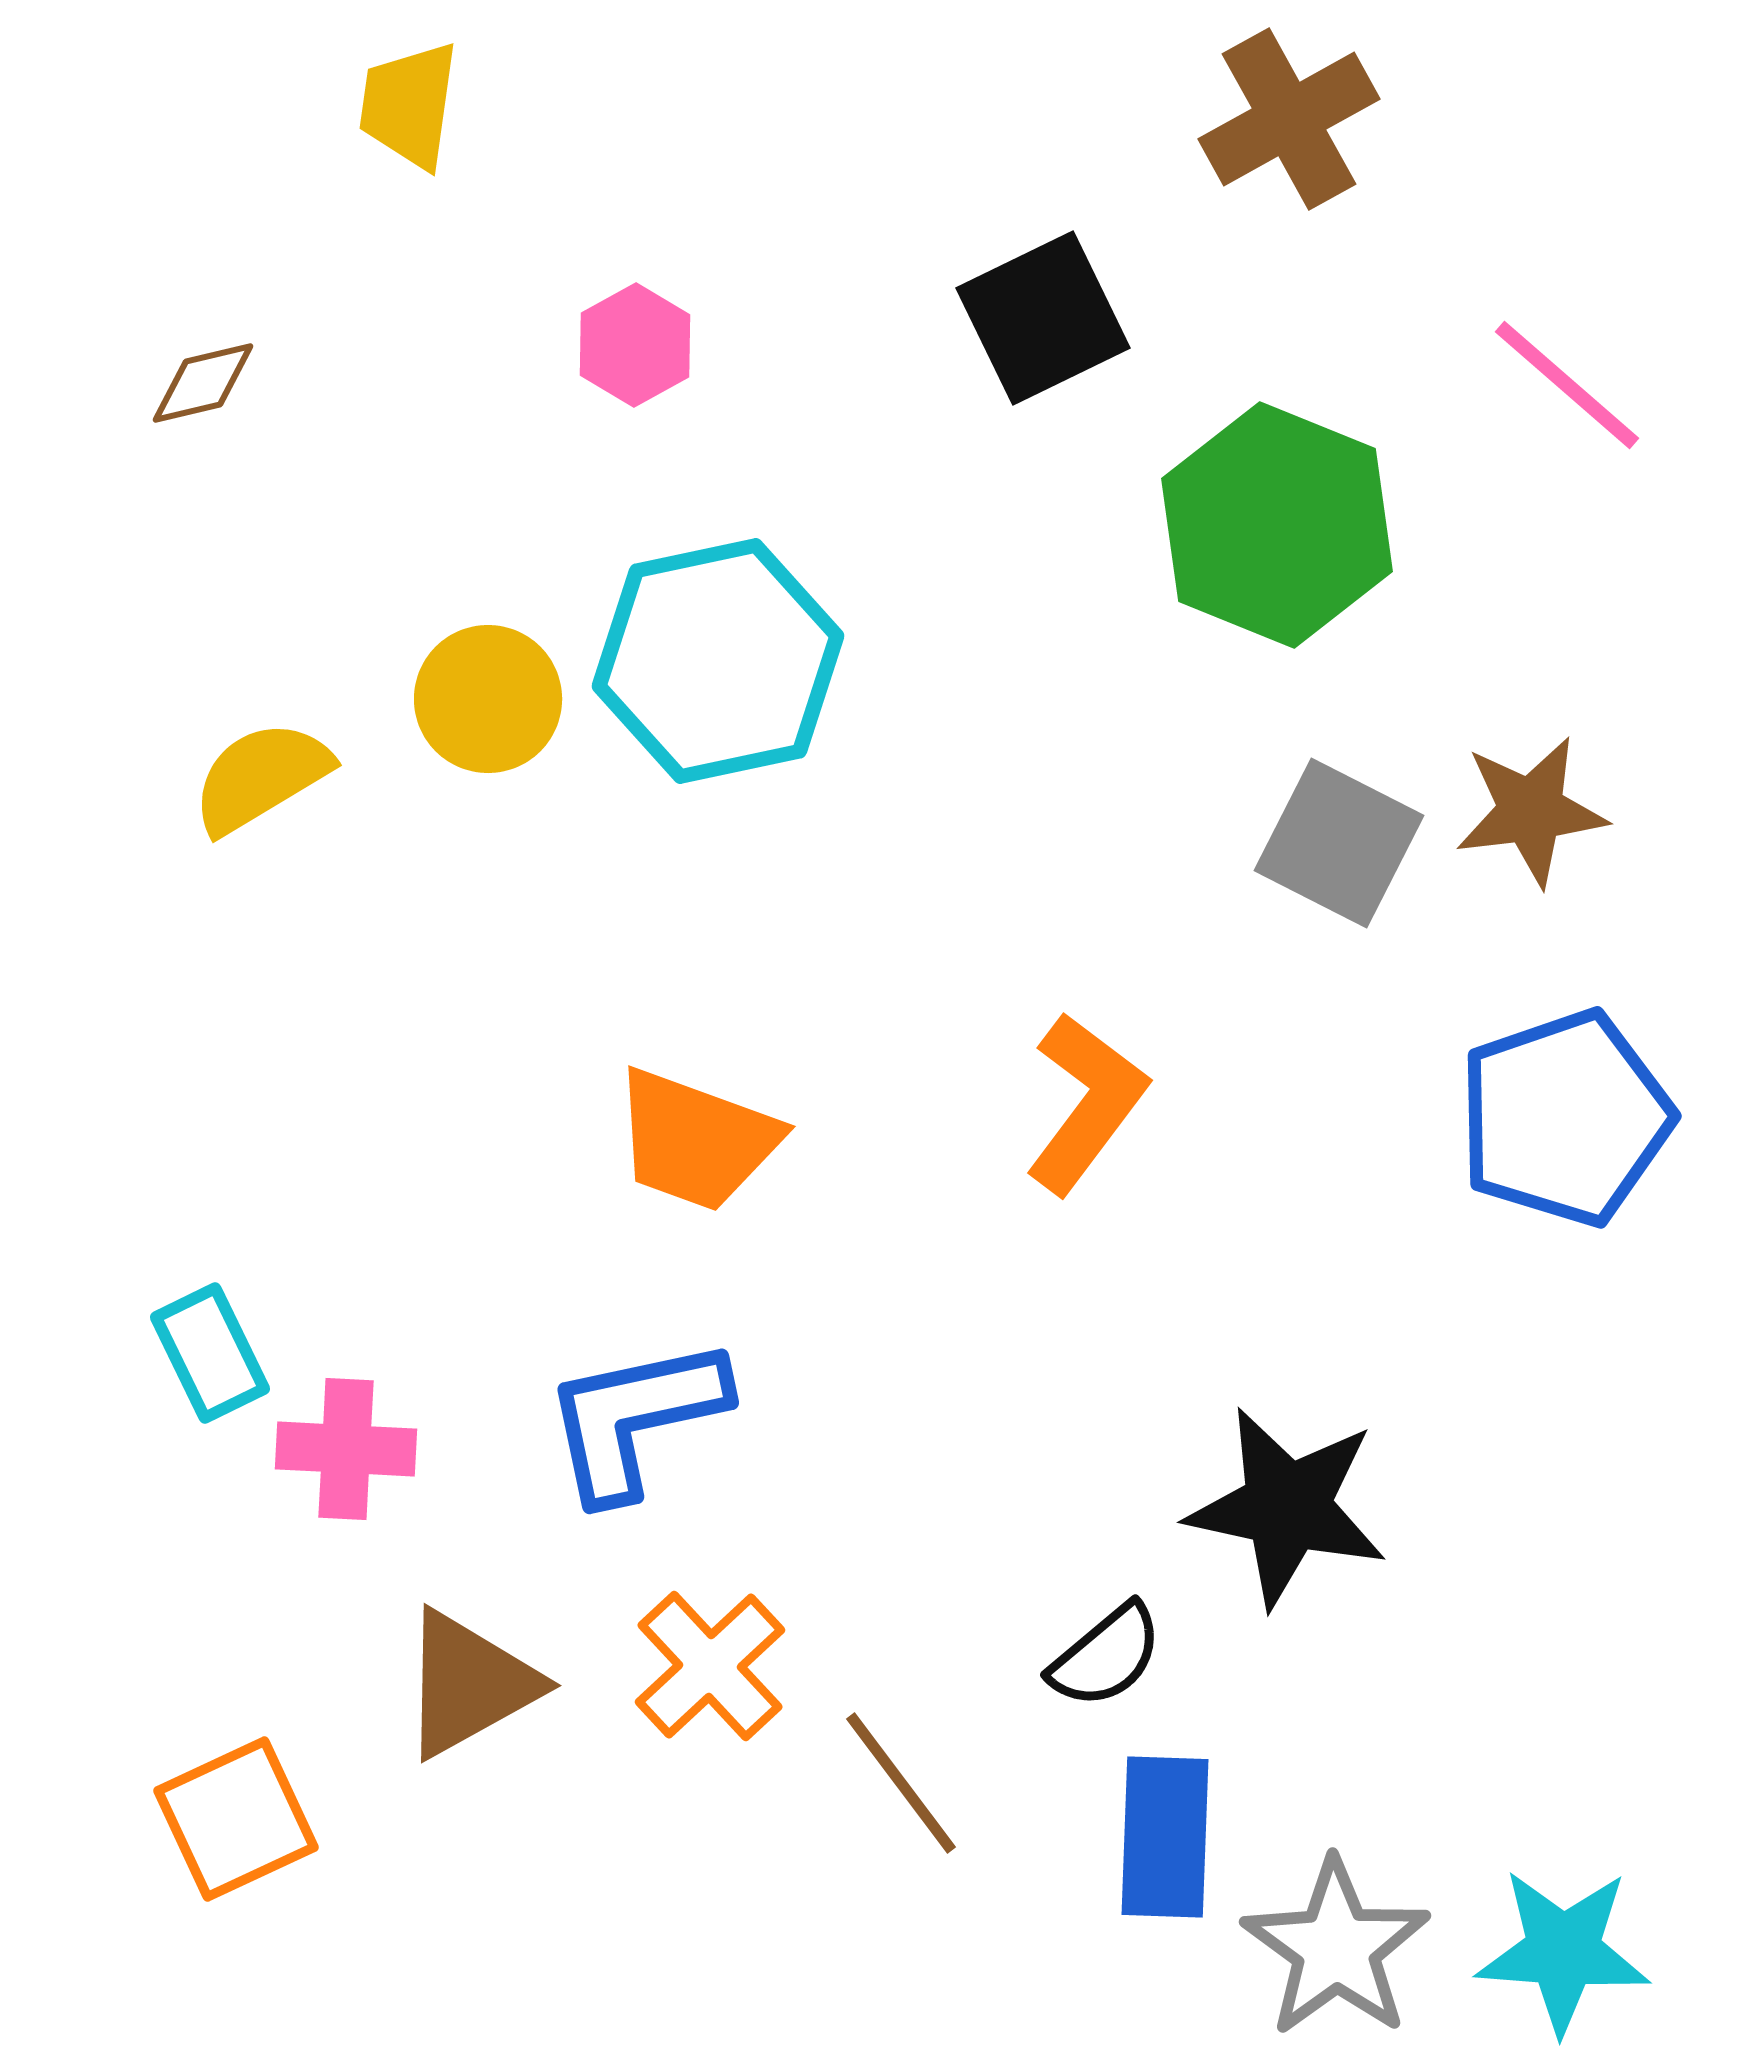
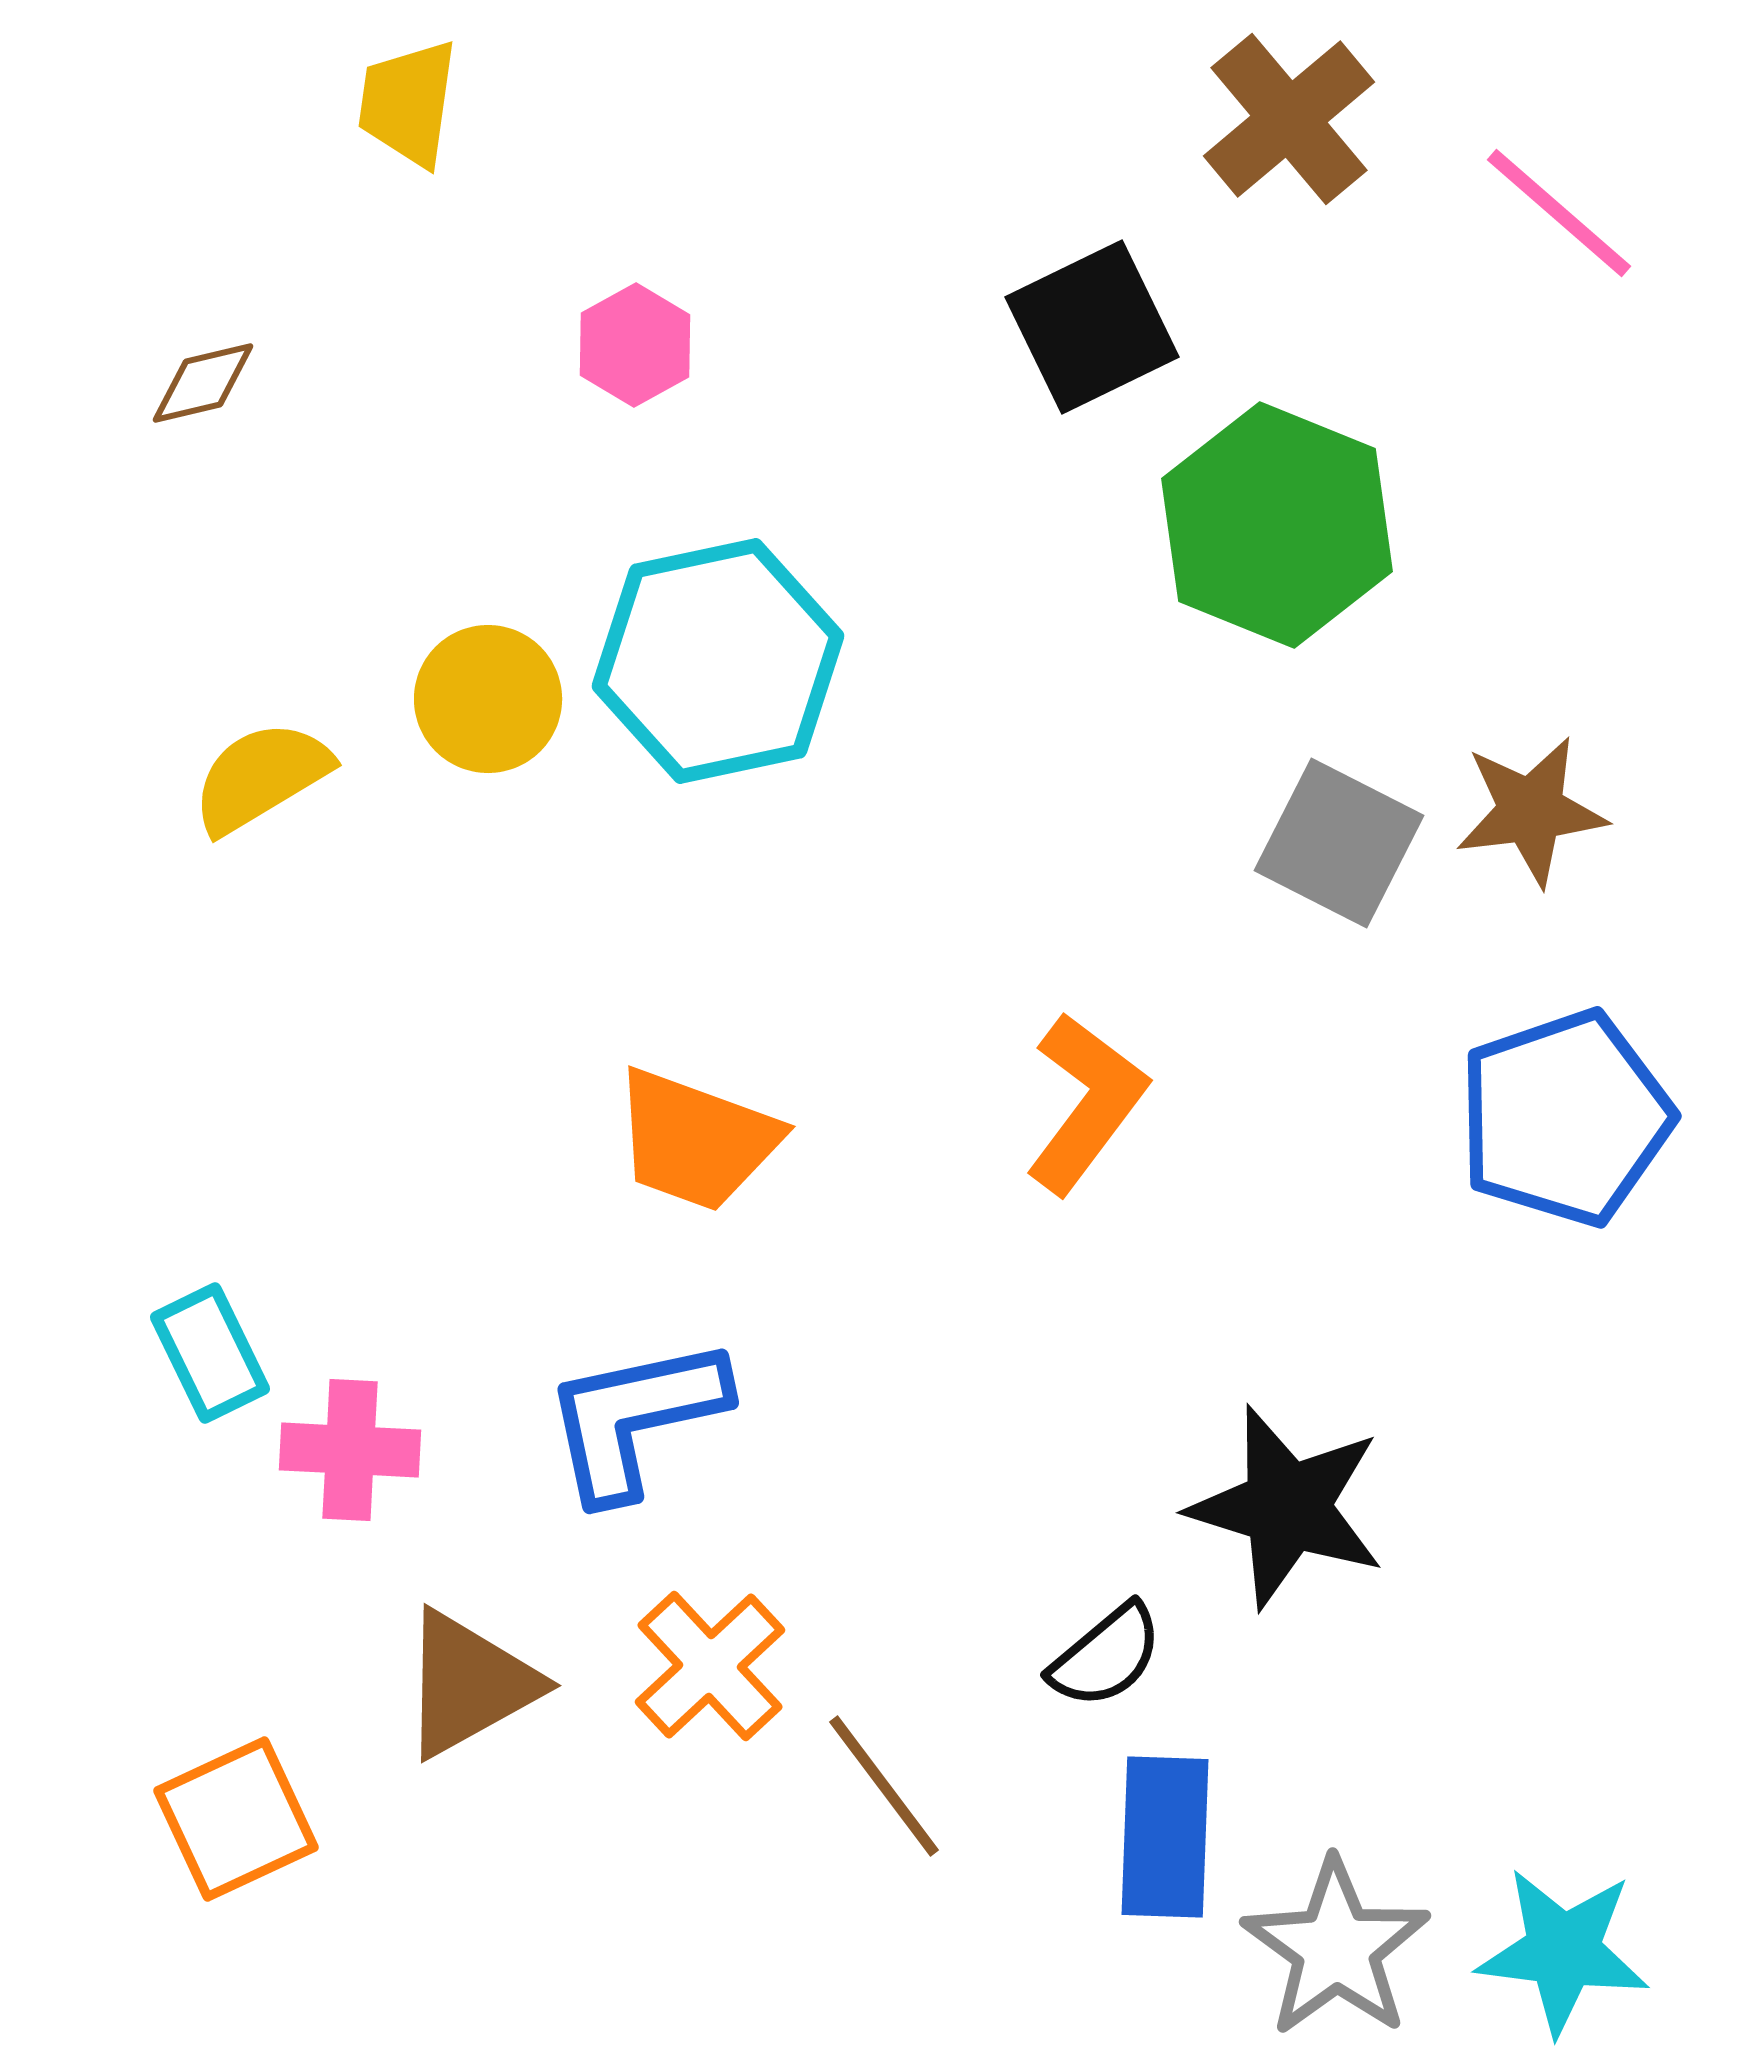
yellow trapezoid: moved 1 px left, 2 px up
brown cross: rotated 11 degrees counterclockwise
black square: moved 49 px right, 9 px down
pink line: moved 8 px left, 172 px up
pink cross: moved 4 px right, 1 px down
black star: rotated 5 degrees clockwise
brown line: moved 17 px left, 3 px down
cyan star: rotated 3 degrees clockwise
